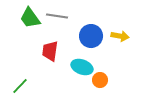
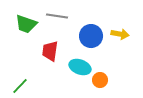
green trapezoid: moved 4 px left, 6 px down; rotated 35 degrees counterclockwise
yellow arrow: moved 2 px up
cyan ellipse: moved 2 px left
